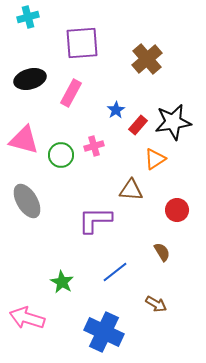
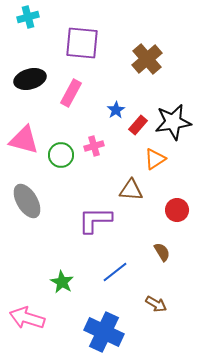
purple square: rotated 9 degrees clockwise
